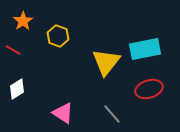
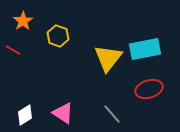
yellow triangle: moved 2 px right, 4 px up
white diamond: moved 8 px right, 26 px down
